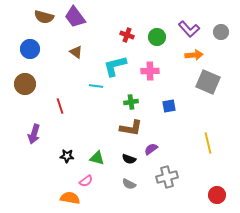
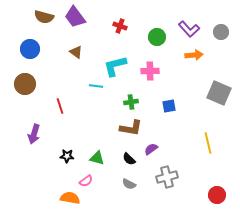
red cross: moved 7 px left, 9 px up
gray square: moved 11 px right, 11 px down
black semicircle: rotated 24 degrees clockwise
